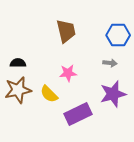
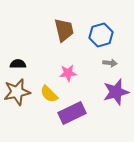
brown trapezoid: moved 2 px left, 1 px up
blue hexagon: moved 17 px left; rotated 15 degrees counterclockwise
black semicircle: moved 1 px down
brown star: moved 1 px left, 2 px down
purple star: moved 3 px right, 2 px up
purple rectangle: moved 6 px left, 1 px up
